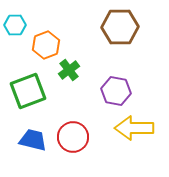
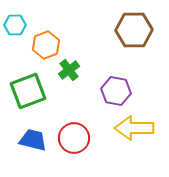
brown hexagon: moved 14 px right, 3 px down
red circle: moved 1 px right, 1 px down
